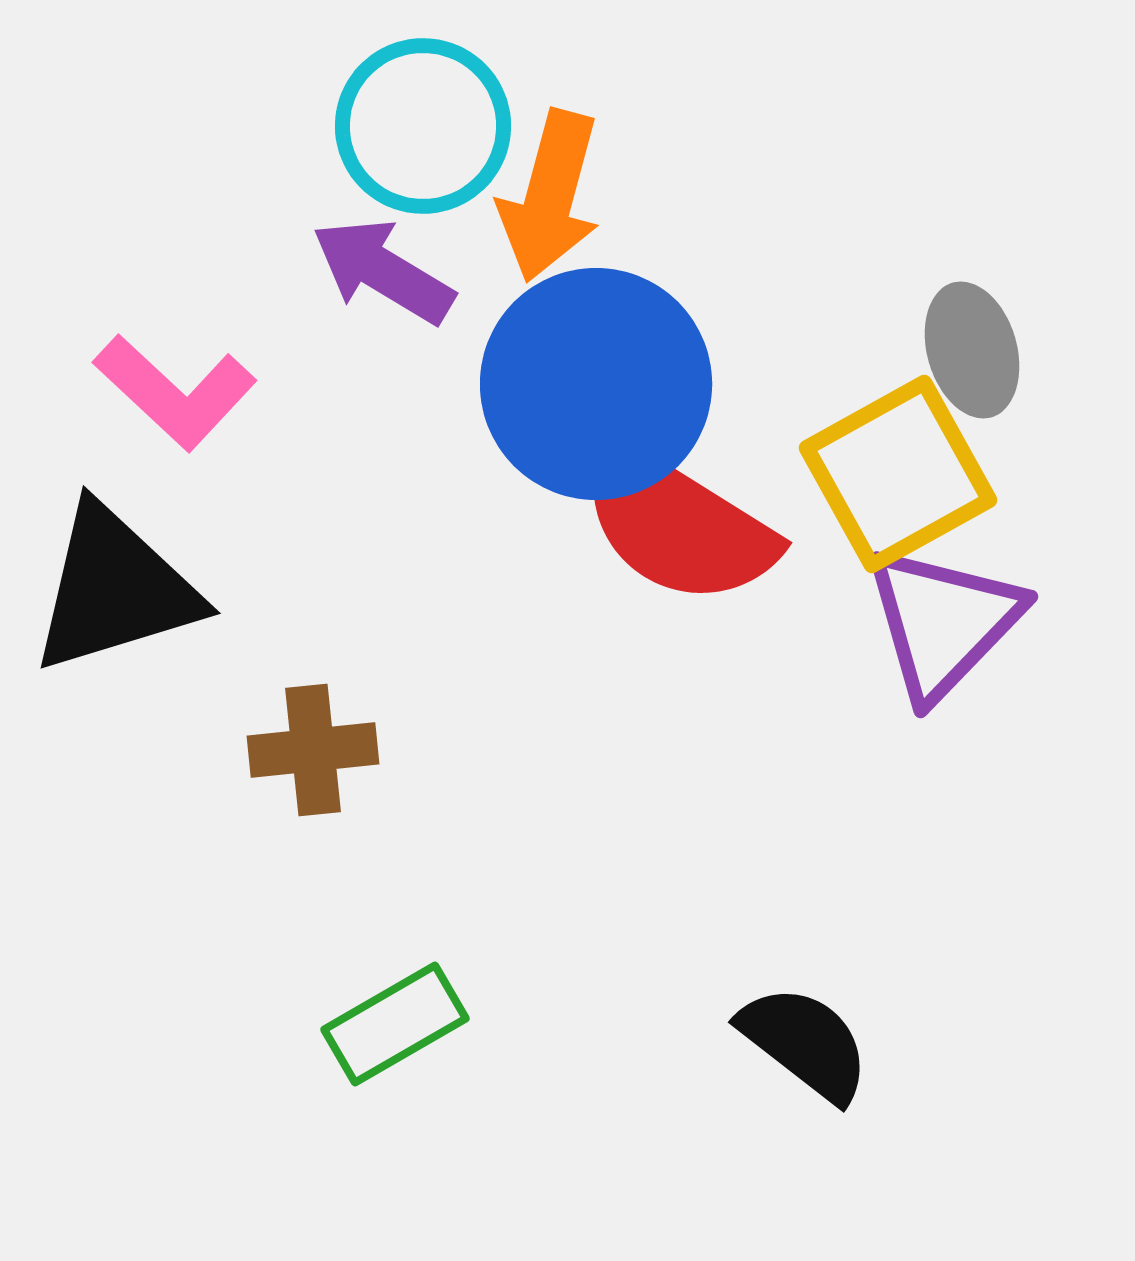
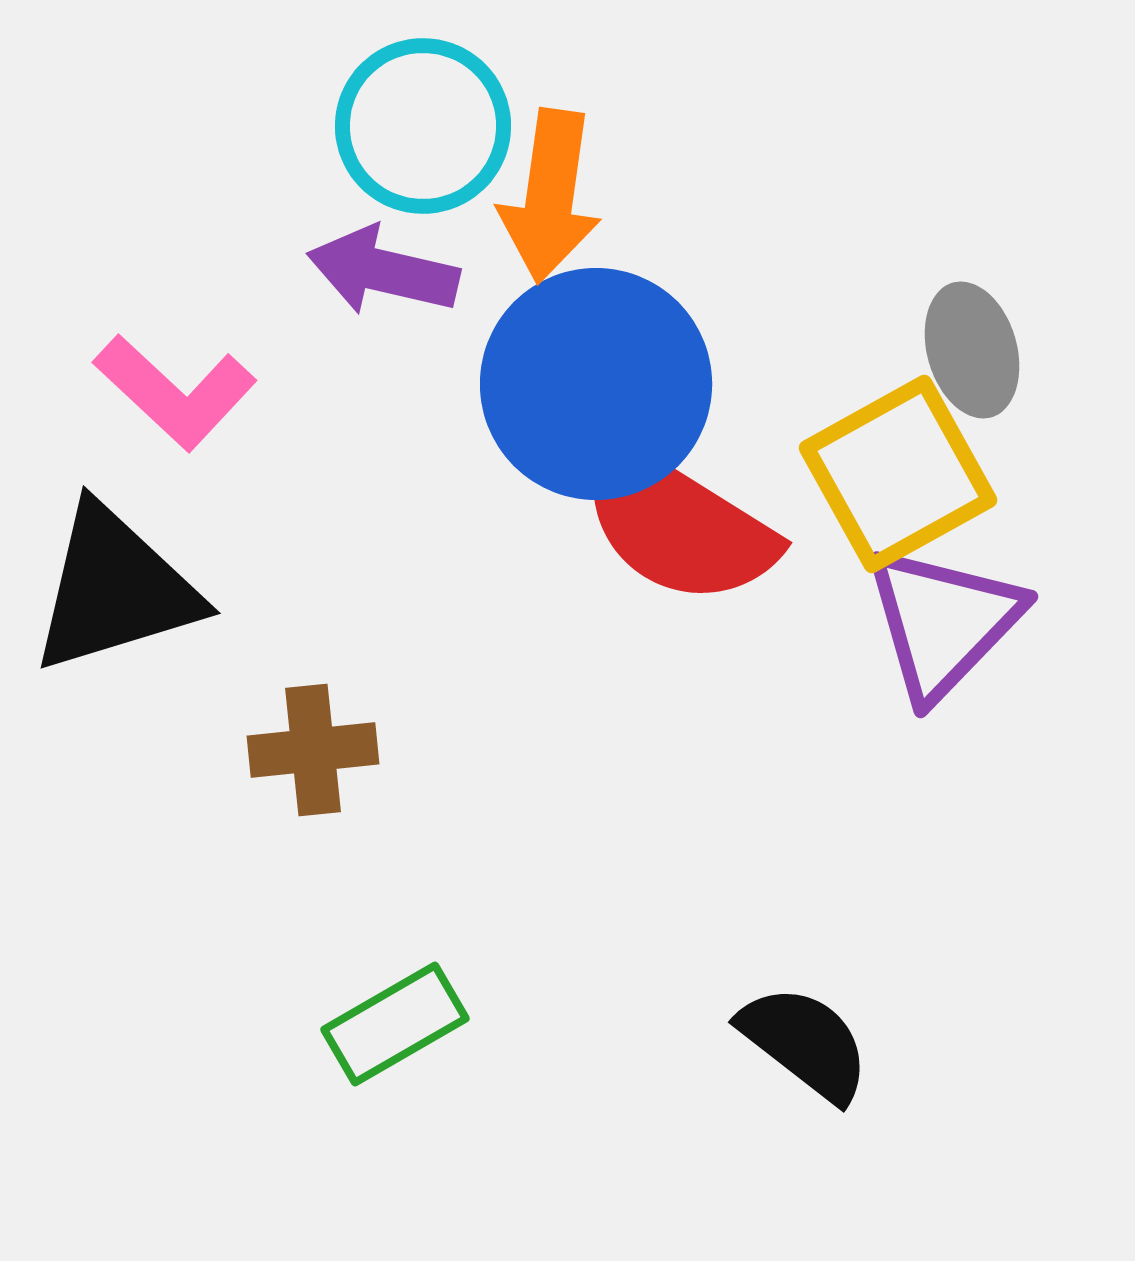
orange arrow: rotated 7 degrees counterclockwise
purple arrow: rotated 18 degrees counterclockwise
